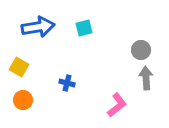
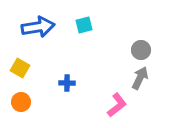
cyan square: moved 3 px up
yellow square: moved 1 px right, 1 px down
gray arrow: moved 6 px left; rotated 30 degrees clockwise
blue cross: rotated 14 degrees counterclockwise
orange circle: moved 2 px left, 2 px down
